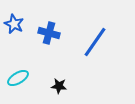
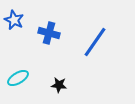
blue star: moved 4 px up
black star: moved 1 px up
